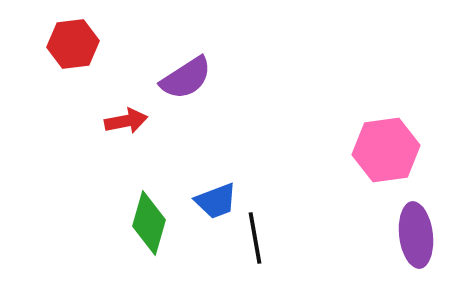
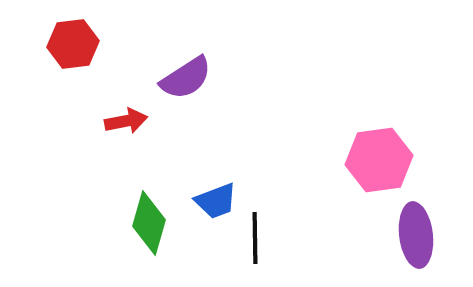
pink hexagon: moved 7 px left, 10 px down
black line: rotated 9 degrees clockwise
